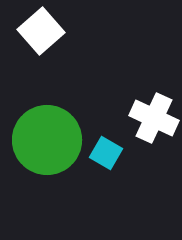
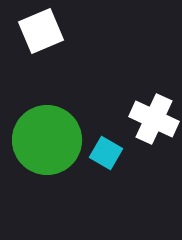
white square: rotated 18 degrees clockwise
white cross: moved 1 px down
